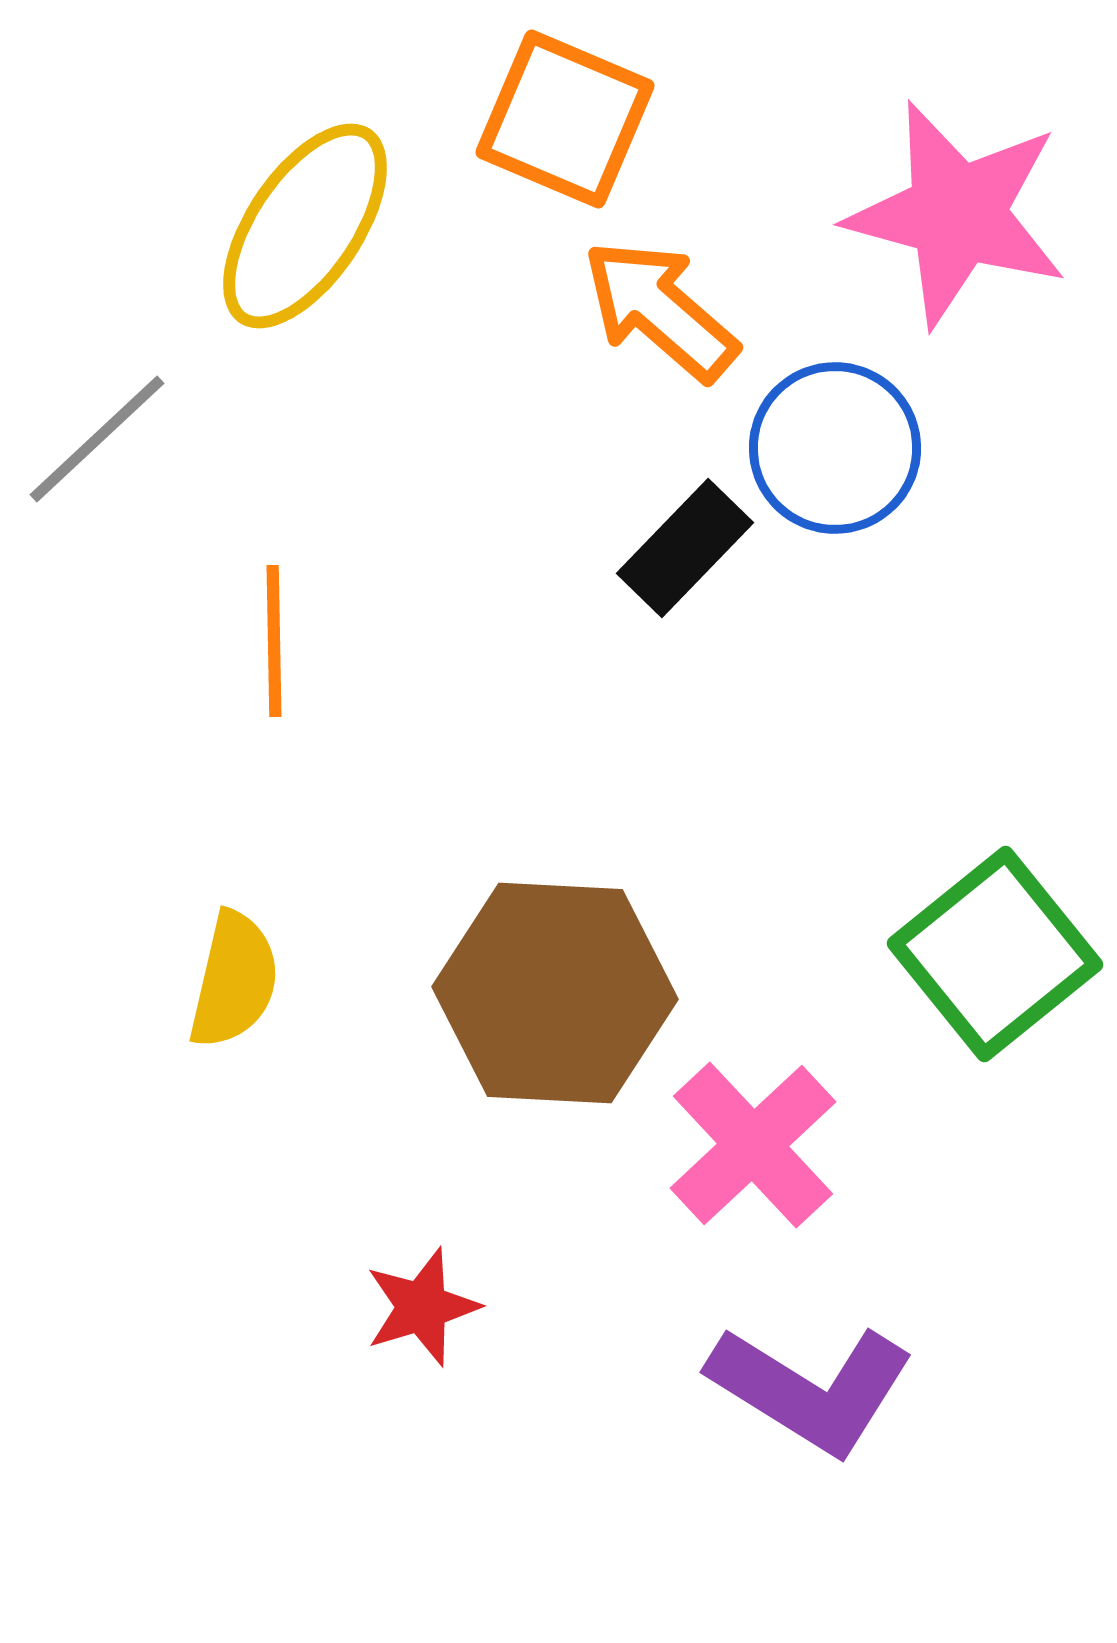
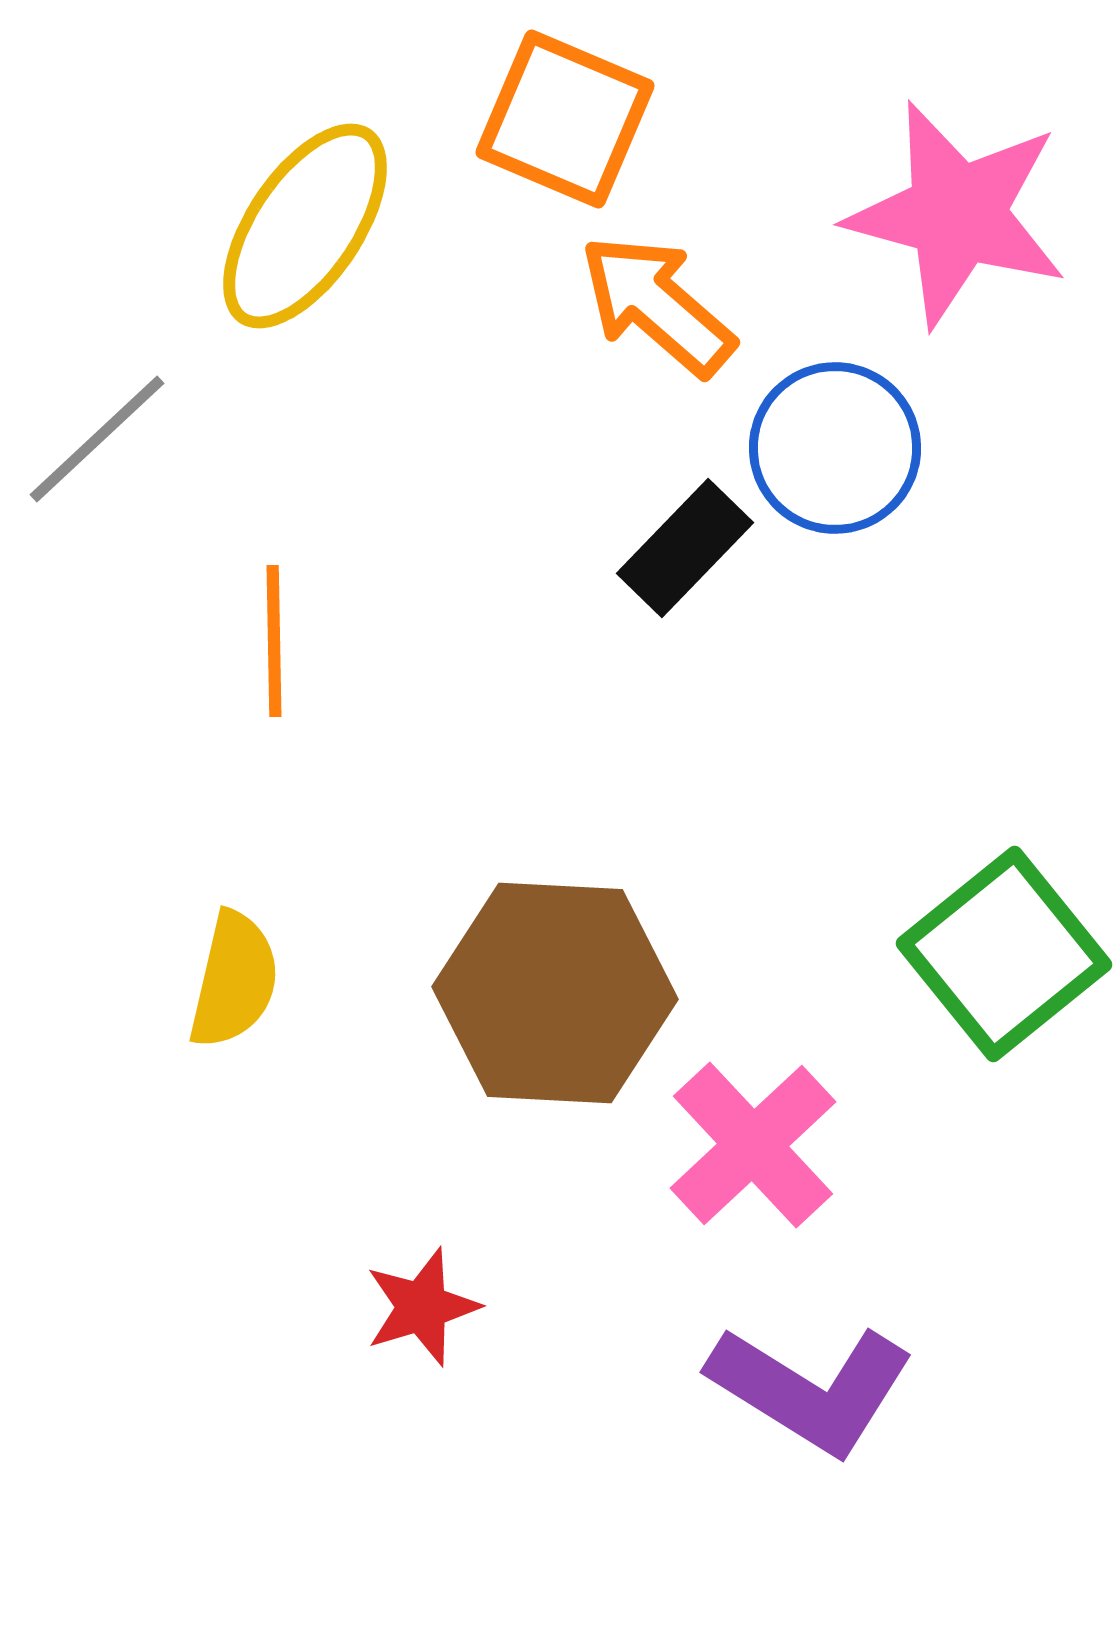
orange arrow: moved 3 px left, 5 px up
green square: moved 9 px right
